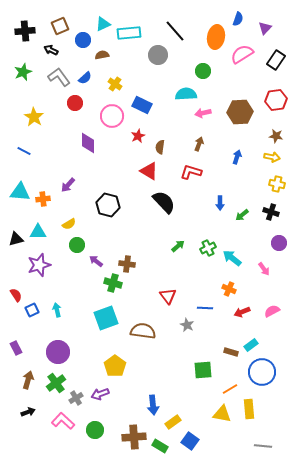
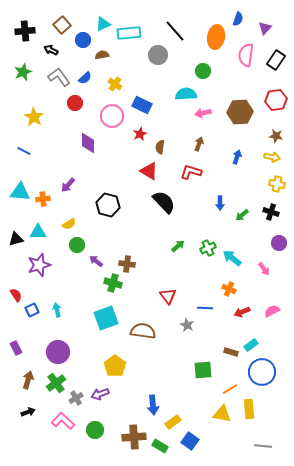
brown square at (60, 26): moved 2 px right, 1 px up; rotated 18 degrees counterclockwise
pink semicircle at (242, 54): moved 4 px right, 1 px down; rotated 50 degrees counterclockwise
red star at (138, 136): moved 2 px right, 2 px up
